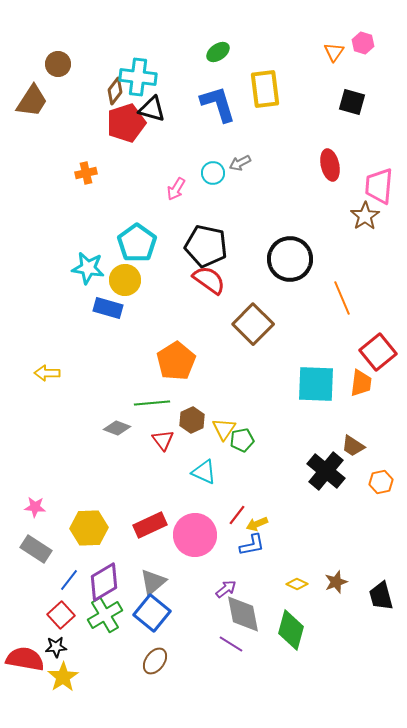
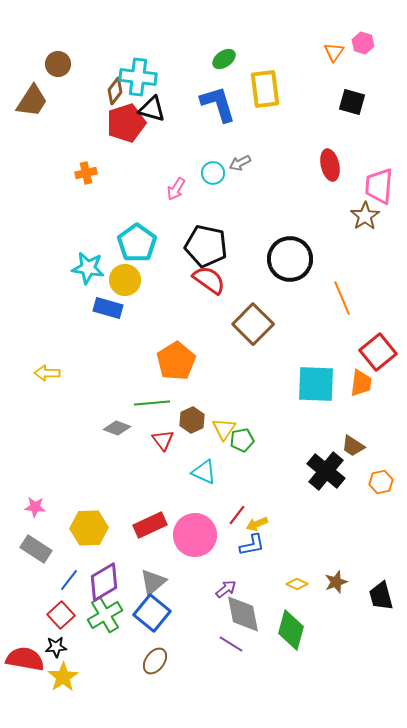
green ellipse at (218, 52): moved 6 px right, 7 px down
